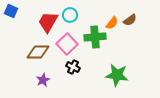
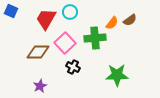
cyan circle: moved 3 px up
red trapezoid: moved 2 px left, 3 px up
green cross: moved 1 px down
pink square: moved 2 px left, 1 px up
green star: rotated 10 degrees counterclockwise
purple star: moved 3 px left, 6 px down
